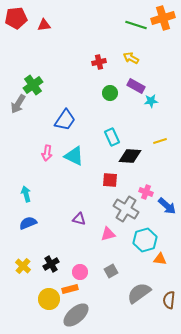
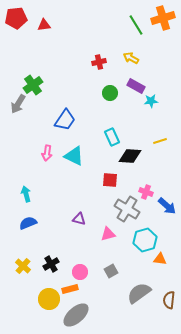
green line: rotated 40 degrees clockwise
gray cross: moved 1 px right
